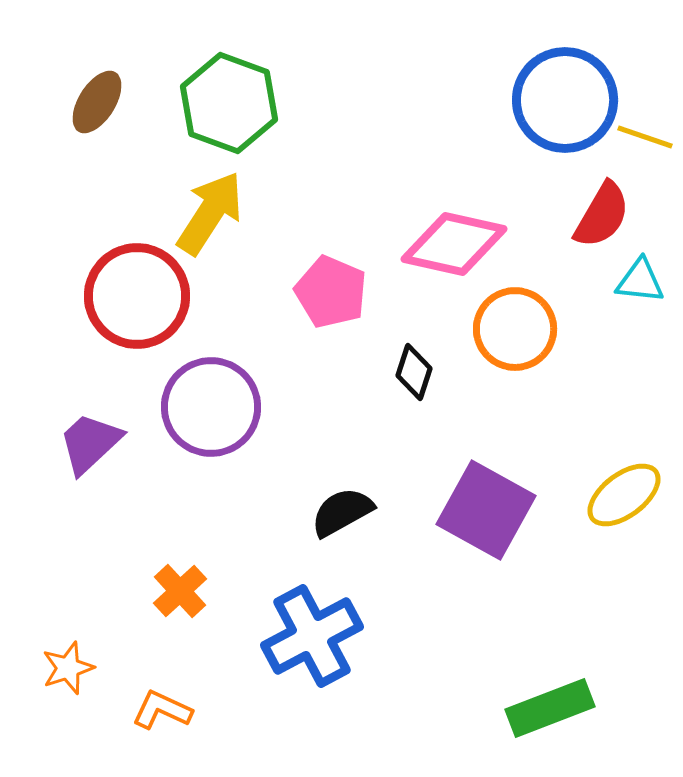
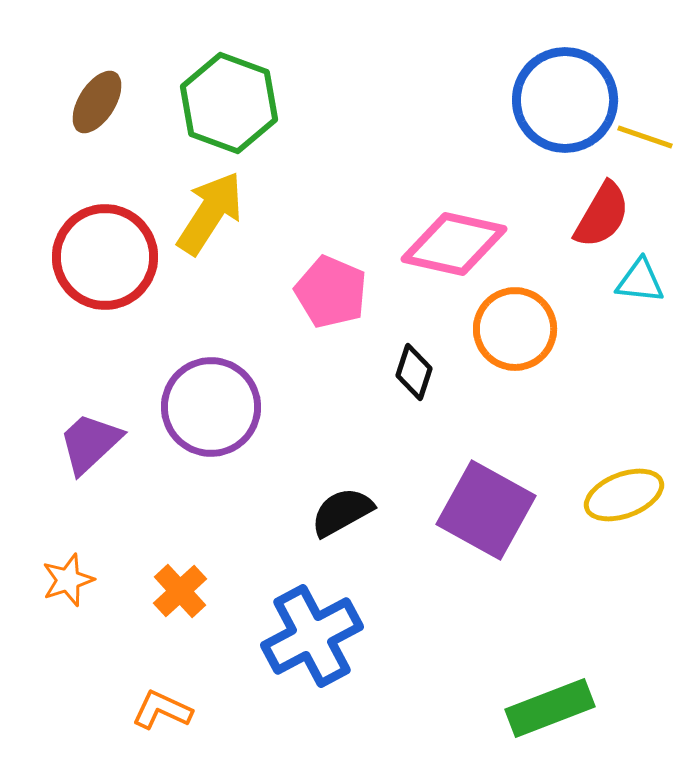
red circle: moved 32 px left, 39 px up
yellow ellipse: rotated 16 degrees clockwise
orange star: moved 88 px up
